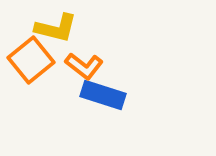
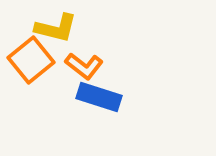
blue rectangle: moved 4 px left, 2 px down
